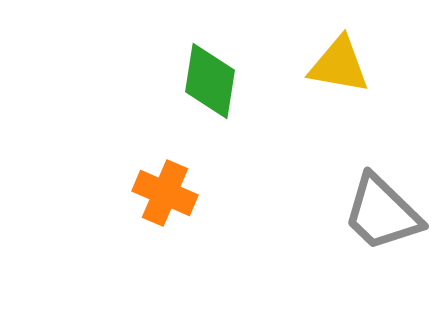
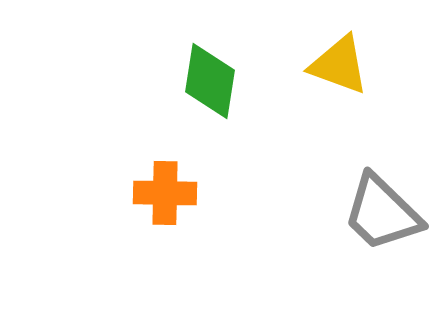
yellow triangle: rotated 10 degrees clockwise
orange cross: rotated 22 degrees counterclockwise
